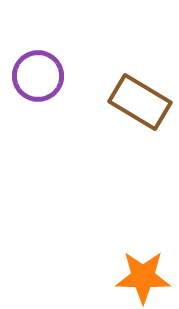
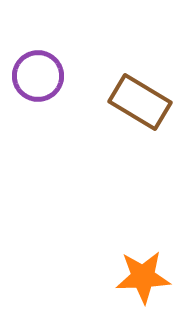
orange star: rotated 4 degrees counterclockwise
